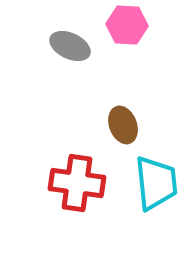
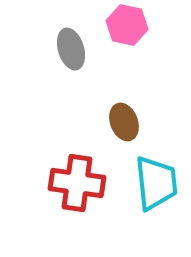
pink hexagon: rotated 9 degrees clockwise
gray ellipse: moved 1 px right, 3 px down; rotated 48 degrees clockwise
brown ellipse: moved 1 px right, 3 px up
